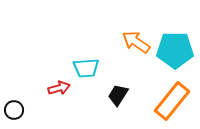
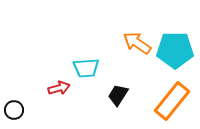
orange arrow: moved 1 px right, 1 px down
